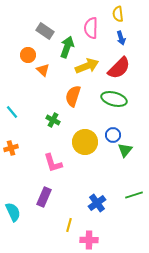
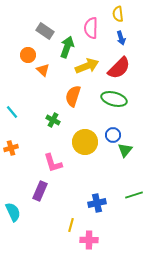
purple rectangle: moved 4 px left, 6 px up
blue cross: rotated 24 degrees clockwise
yellow line: moved 2 px right
